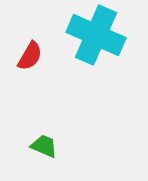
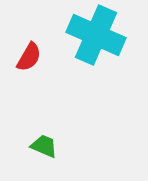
red semicircle: moved 1 px left, 1 px down
